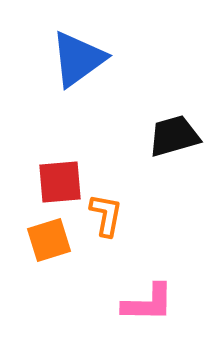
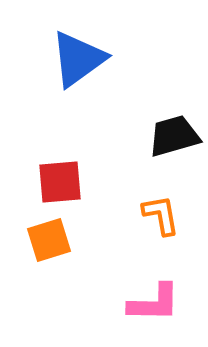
orange L-shape: moved 55 px right; rotated 21 degrees counterclockwise
pink L-shape: moved 6 px right
